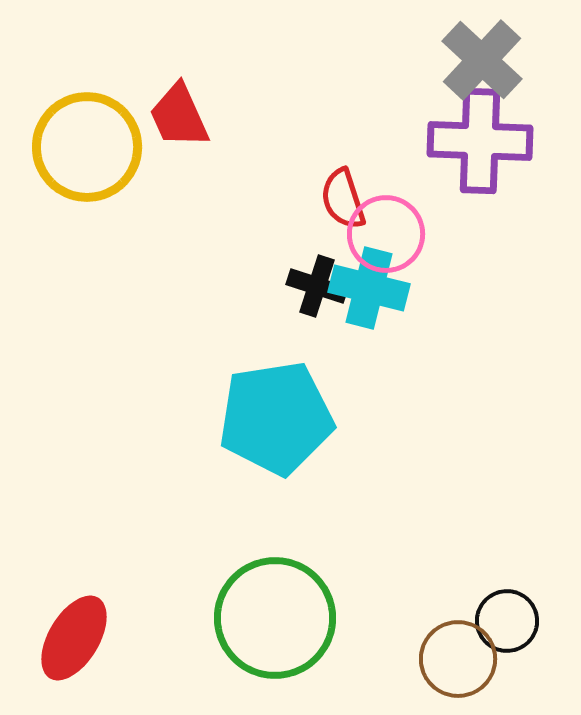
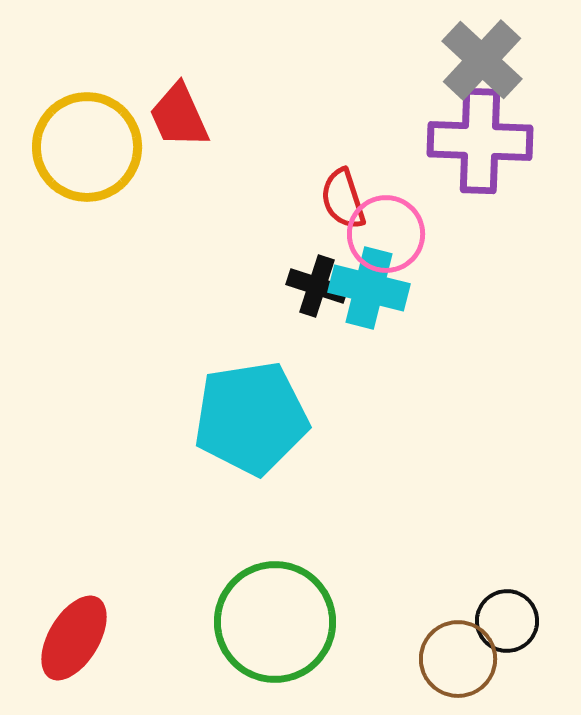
cyan pentagon: moved 25 px left
green circle: moved 4 px down
